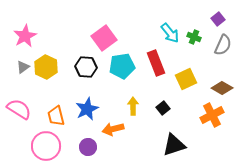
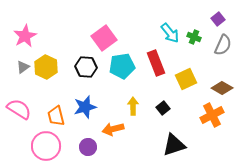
blue star: moved 2 px left, 2 px up; rotated 10 degrees clockwise
